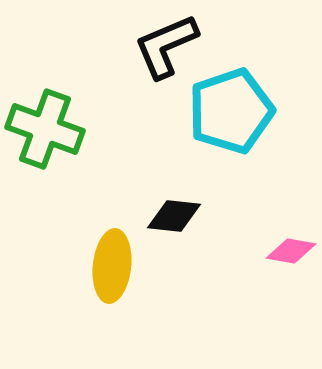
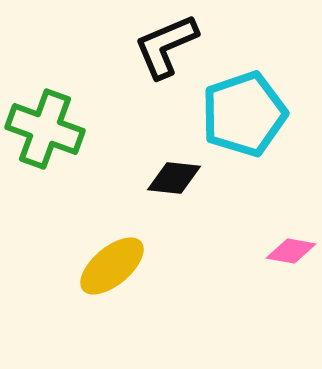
cyan pentagon: moved 13 px right, 3 px down
black diamond: moved 38 px up
yellow ellipse: rotated 44 degrees clockwise
